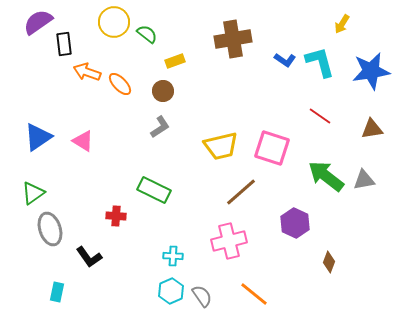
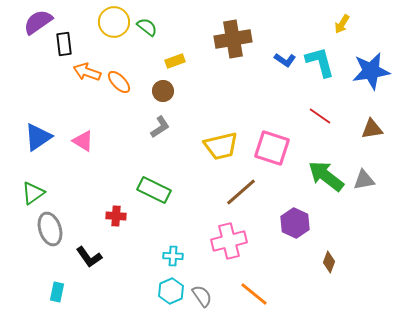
green semicircle: moved 7 px up
orange ellipse: moved 1 px left, 2 px up
